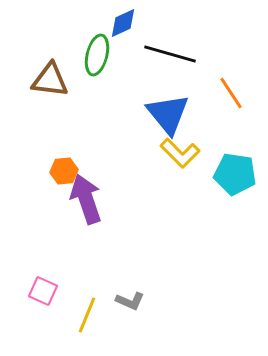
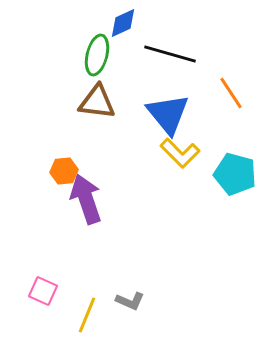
brown triangle: moved 47 px right, 22 px down
cyan pentagon: rotated 6 degrees clockwise
